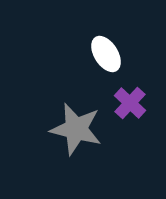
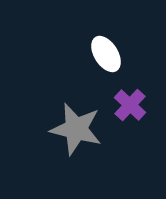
purple cross: moved 2 px down
